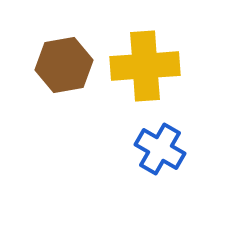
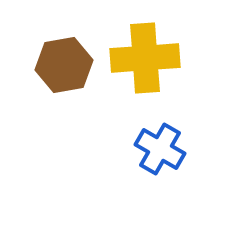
yellow cross: moved 8 px up
